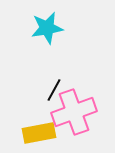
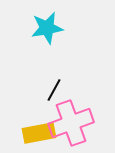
pink cross: moved 3 px left, 11 px down
